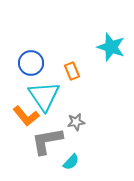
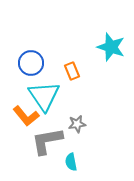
gray star: moved 1 px right, 2 px down
cyan semicircle: rotated 126 degrees clockwise
